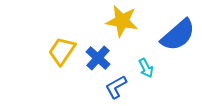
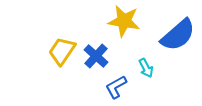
yellow star: moved 2 px right
blue cross: moved 2 px left, 2 px up
